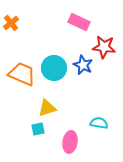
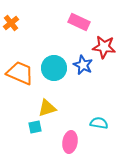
orange trapezoid: moved 2 px left, 1 px up
cyan square: moved 3 px left, 2 px up
